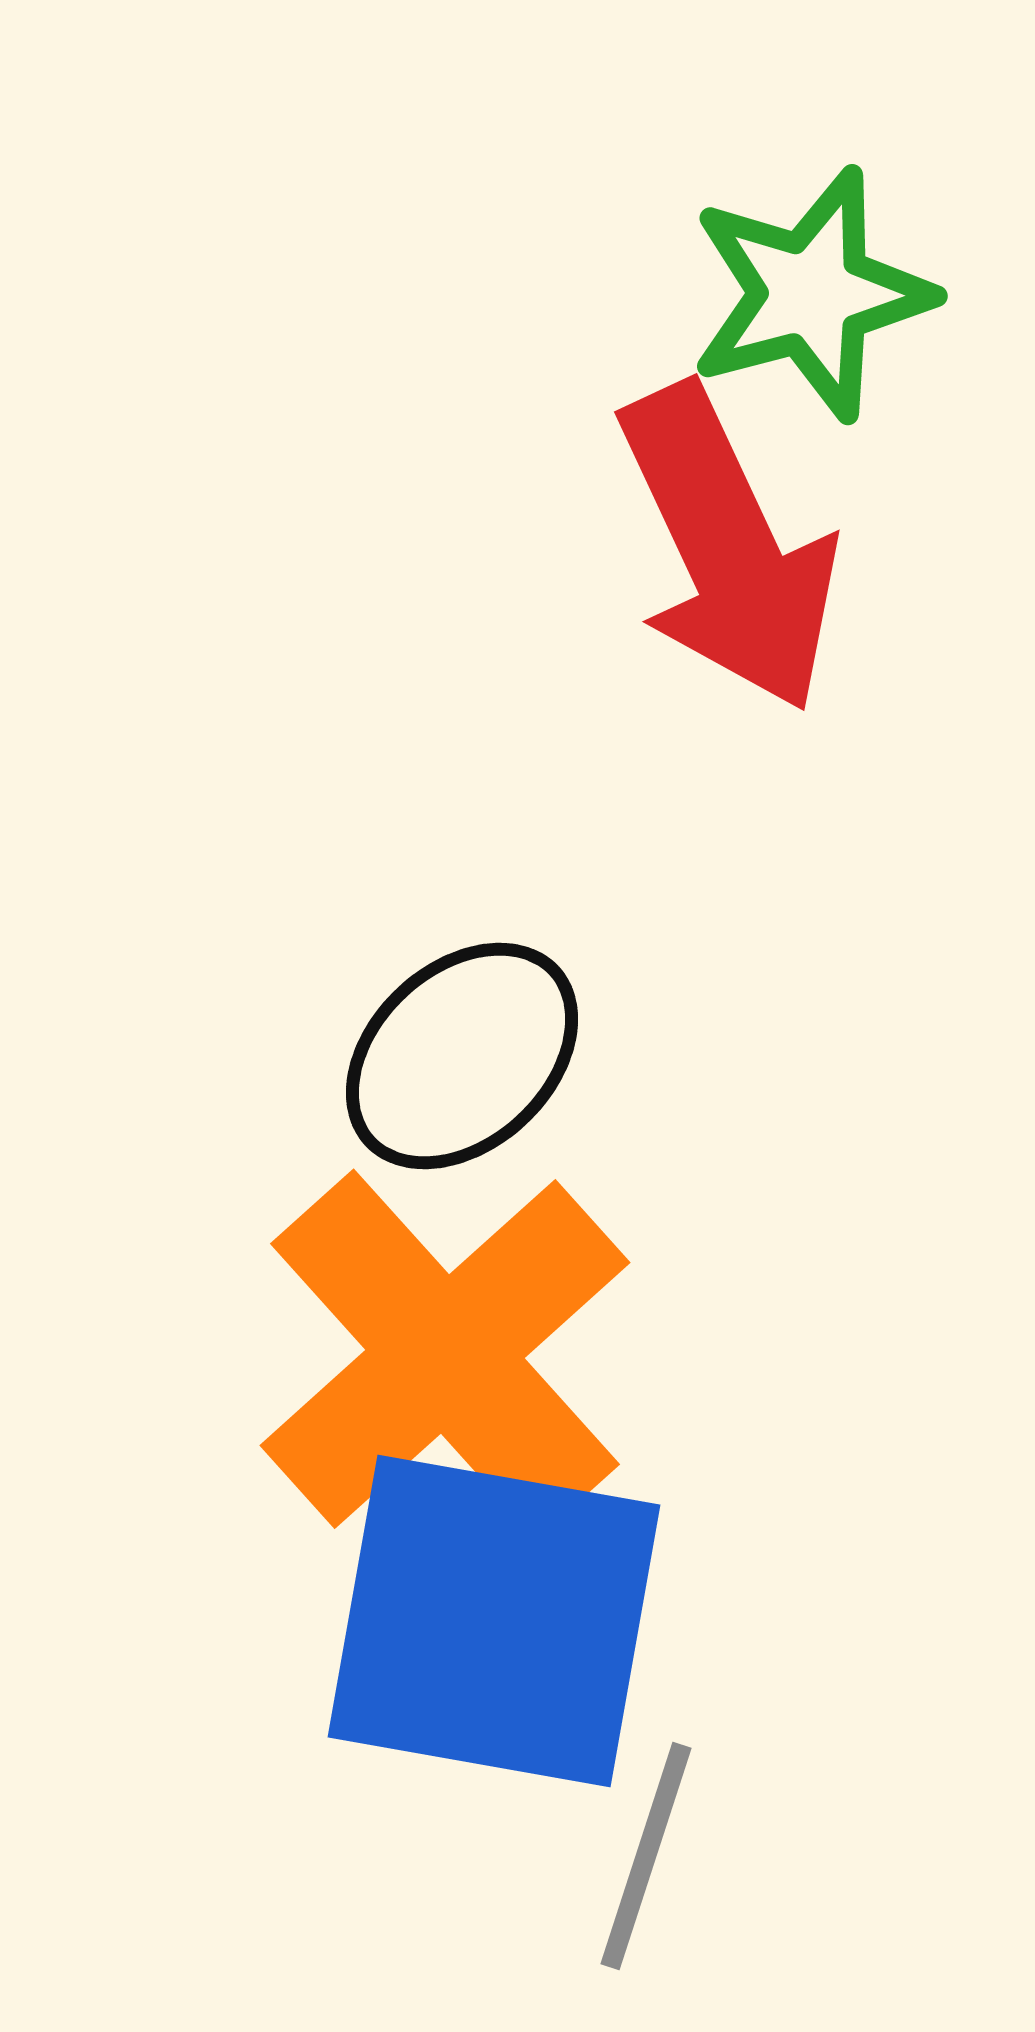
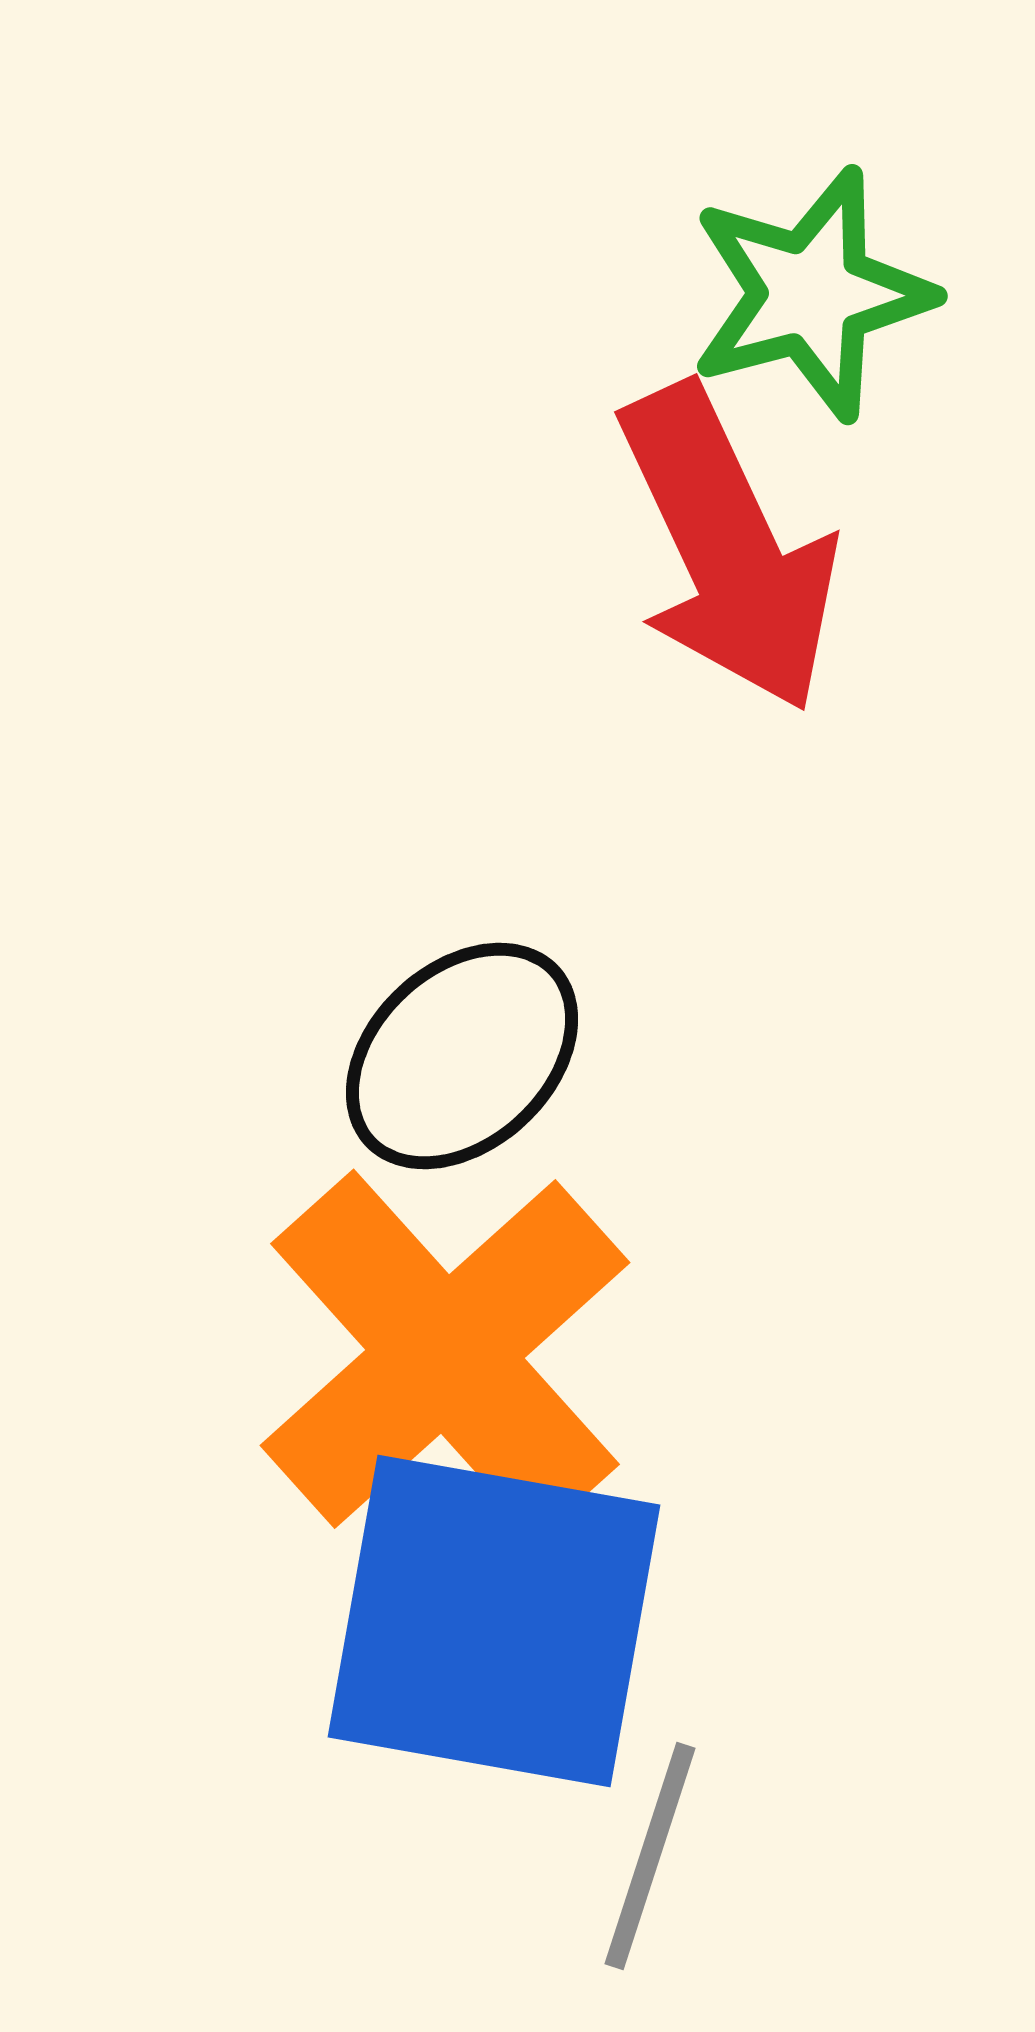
gray line: moved 4 px right
